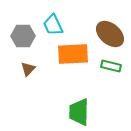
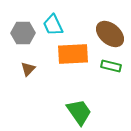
gray hexagon: moved 3 px up
green trapezoid: rotated 144 degrees clockwise
